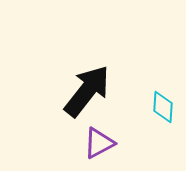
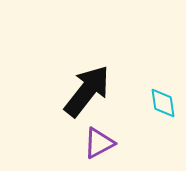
cyan diamond: moved 4 px up; rotated 12 degrees counterclockwise
